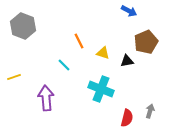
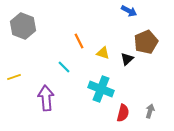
black triangle: moved 2 px up; rotated 32 degrees counterclockwise
cyan line: moved 2 px down
red semicircle: moved 4 px left, 5 px up
